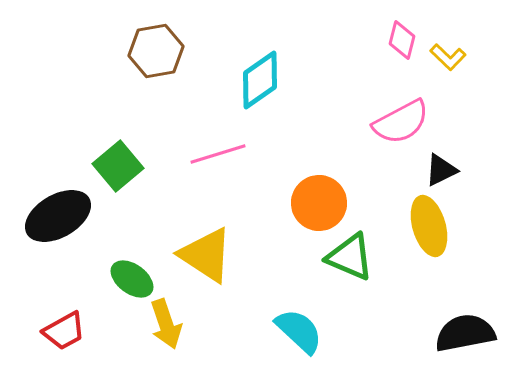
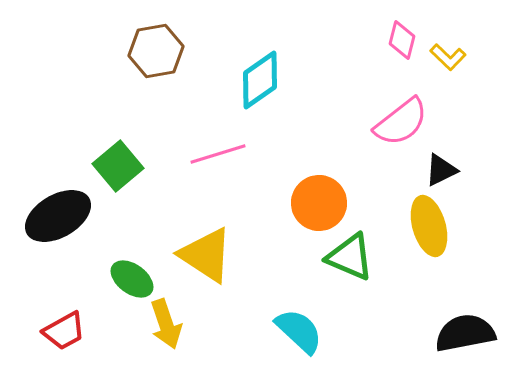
pink semicircle: rotated 10 degrees counterclockwise
